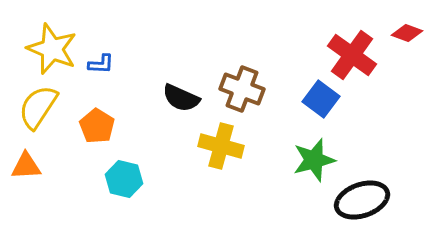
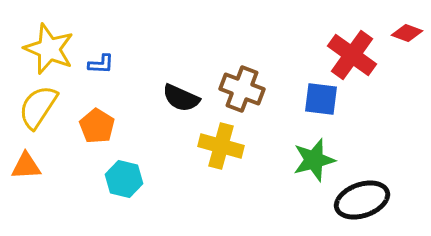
yellow star: moved 3 px left
blue square: rotated 30 degrees counterclockwise
